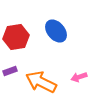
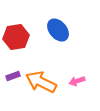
blue ellipse: moved 2 px right, 1 px up
purple rectangle: moved 3 px right, 5 px down
pink arrow: moved 2 px left, 4 px down
